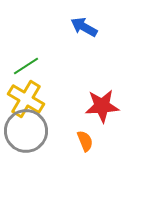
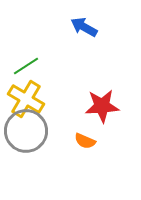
orange semicircle: rotated 135 degrees clockwise
